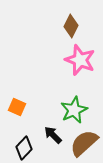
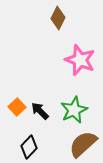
brown diamond: moved 13 px left, 8 px up
orange square: rotated 24 degrees clockwise
black arrow: moved 13 px left, 24 px up
brown semicircle: moved 1 px left, 1 px down
black diamond: moved 5 px right, 1 px up
